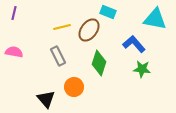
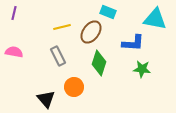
brown ellipse: moved 2 px right, 2 px down
blue L-shape: moved 1 px left, 1 px up; rotated 135 degrees clockwise
